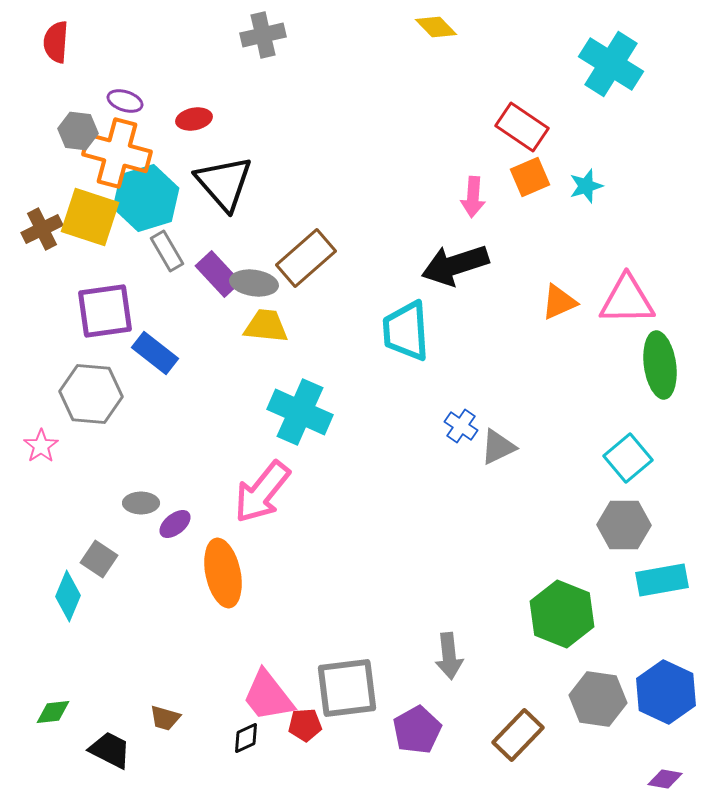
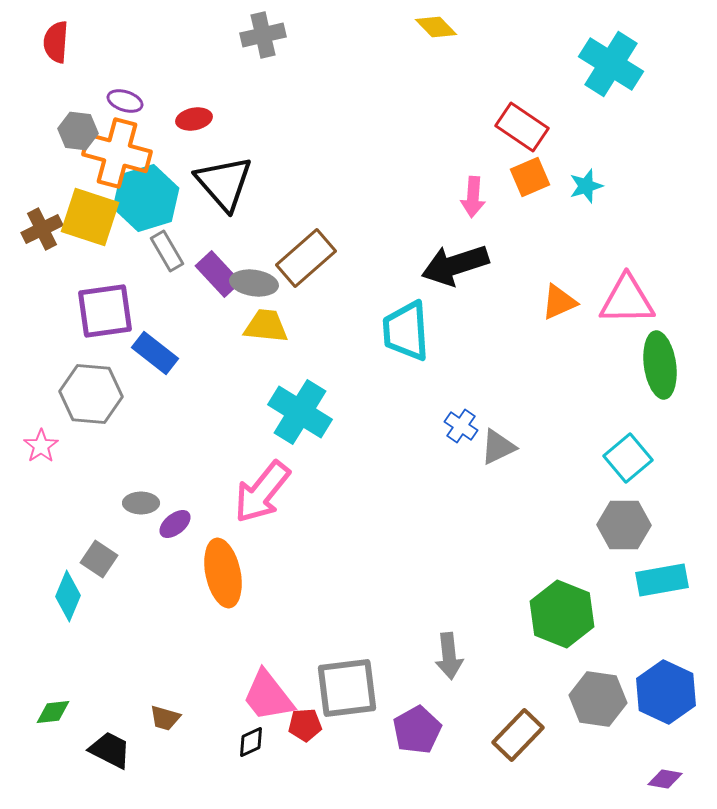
cyan cross at (300, 412): rotated 8 degrees clockwise
black diamond at (246, 738): moved 5 px right, 4 px down
